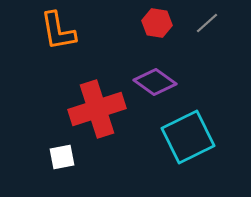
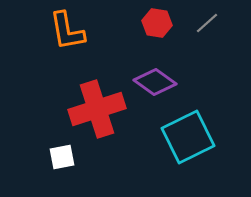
orange L-shape: moved 9 px right
